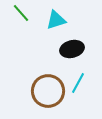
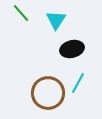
cyan triangle: rotated 40 degrees counterclockwise
brown circle: moved 2 px down
